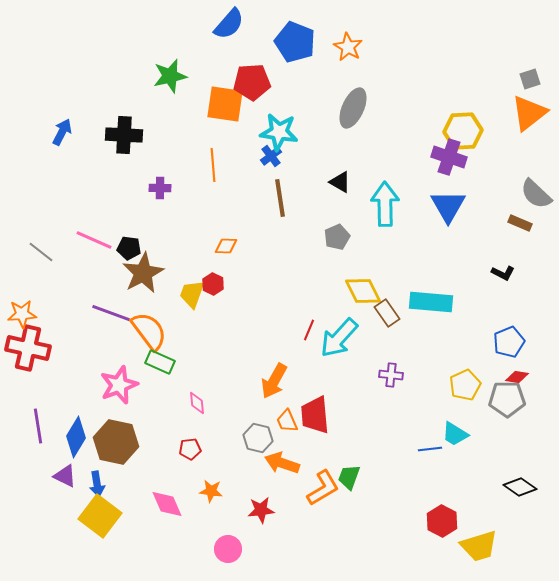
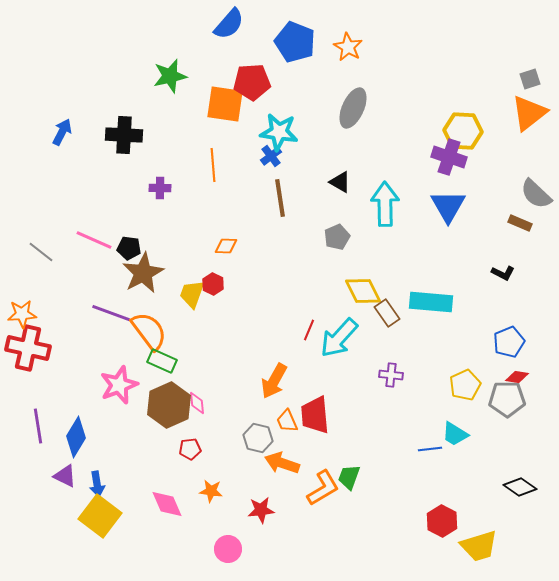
yellow hexagon at (463, 131): rotated 6 degrees clockwise
green rectangle at (160, 362): moved 2 px right, 1 px up
brown hexagon at (116, 442): moved 53 px right, 37 px up; rotated 24 degrees clockwise
